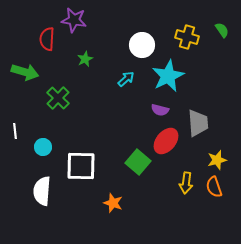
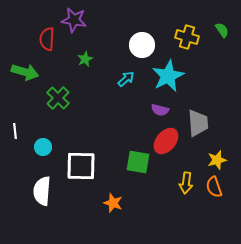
green square: rotated 30 degrees counterclockwise
